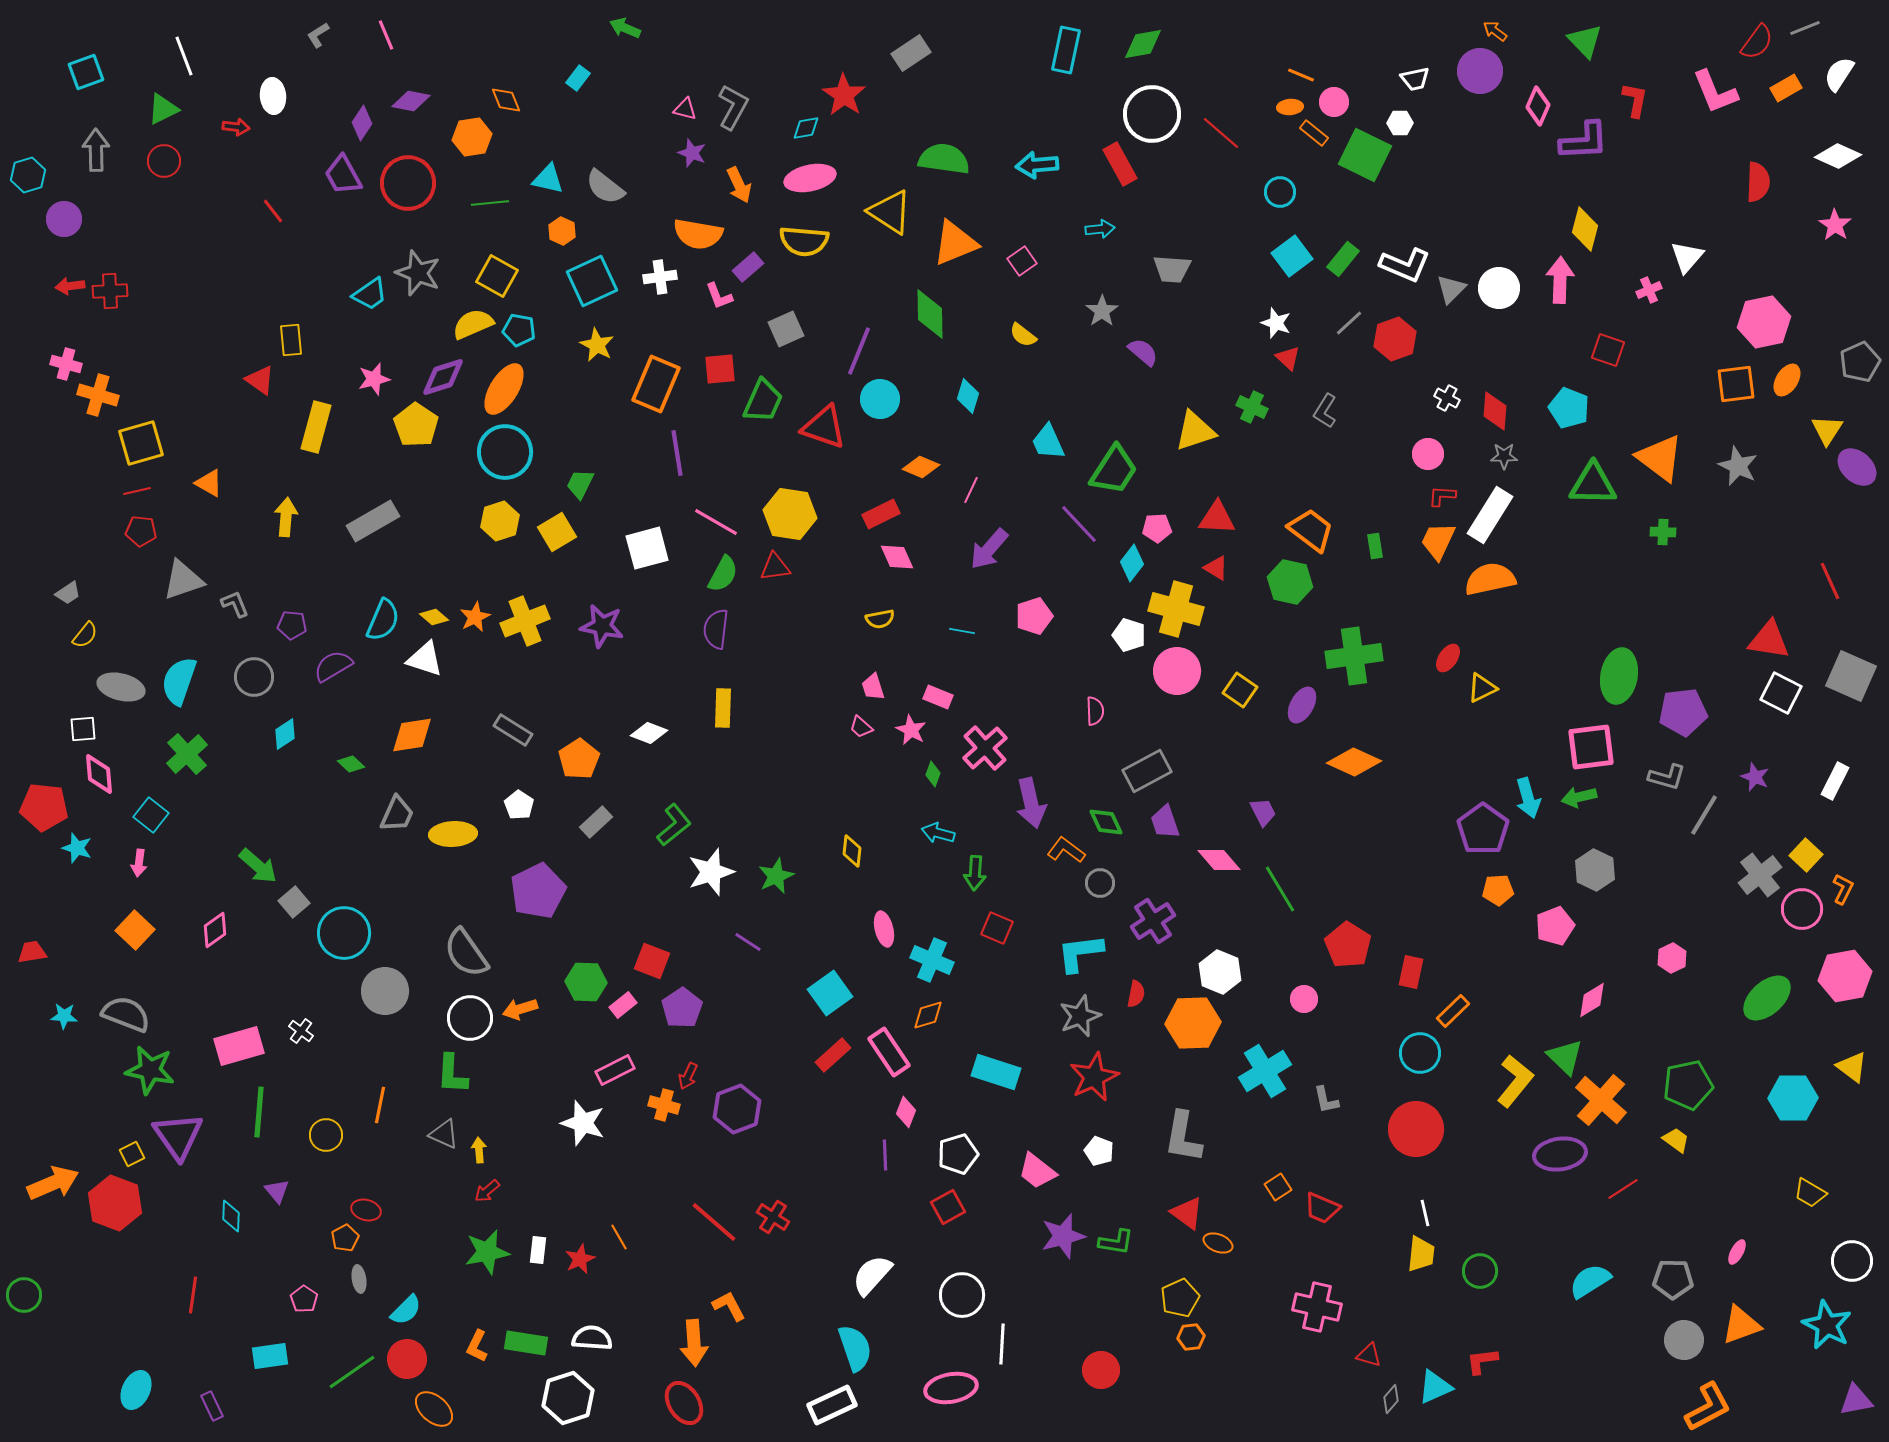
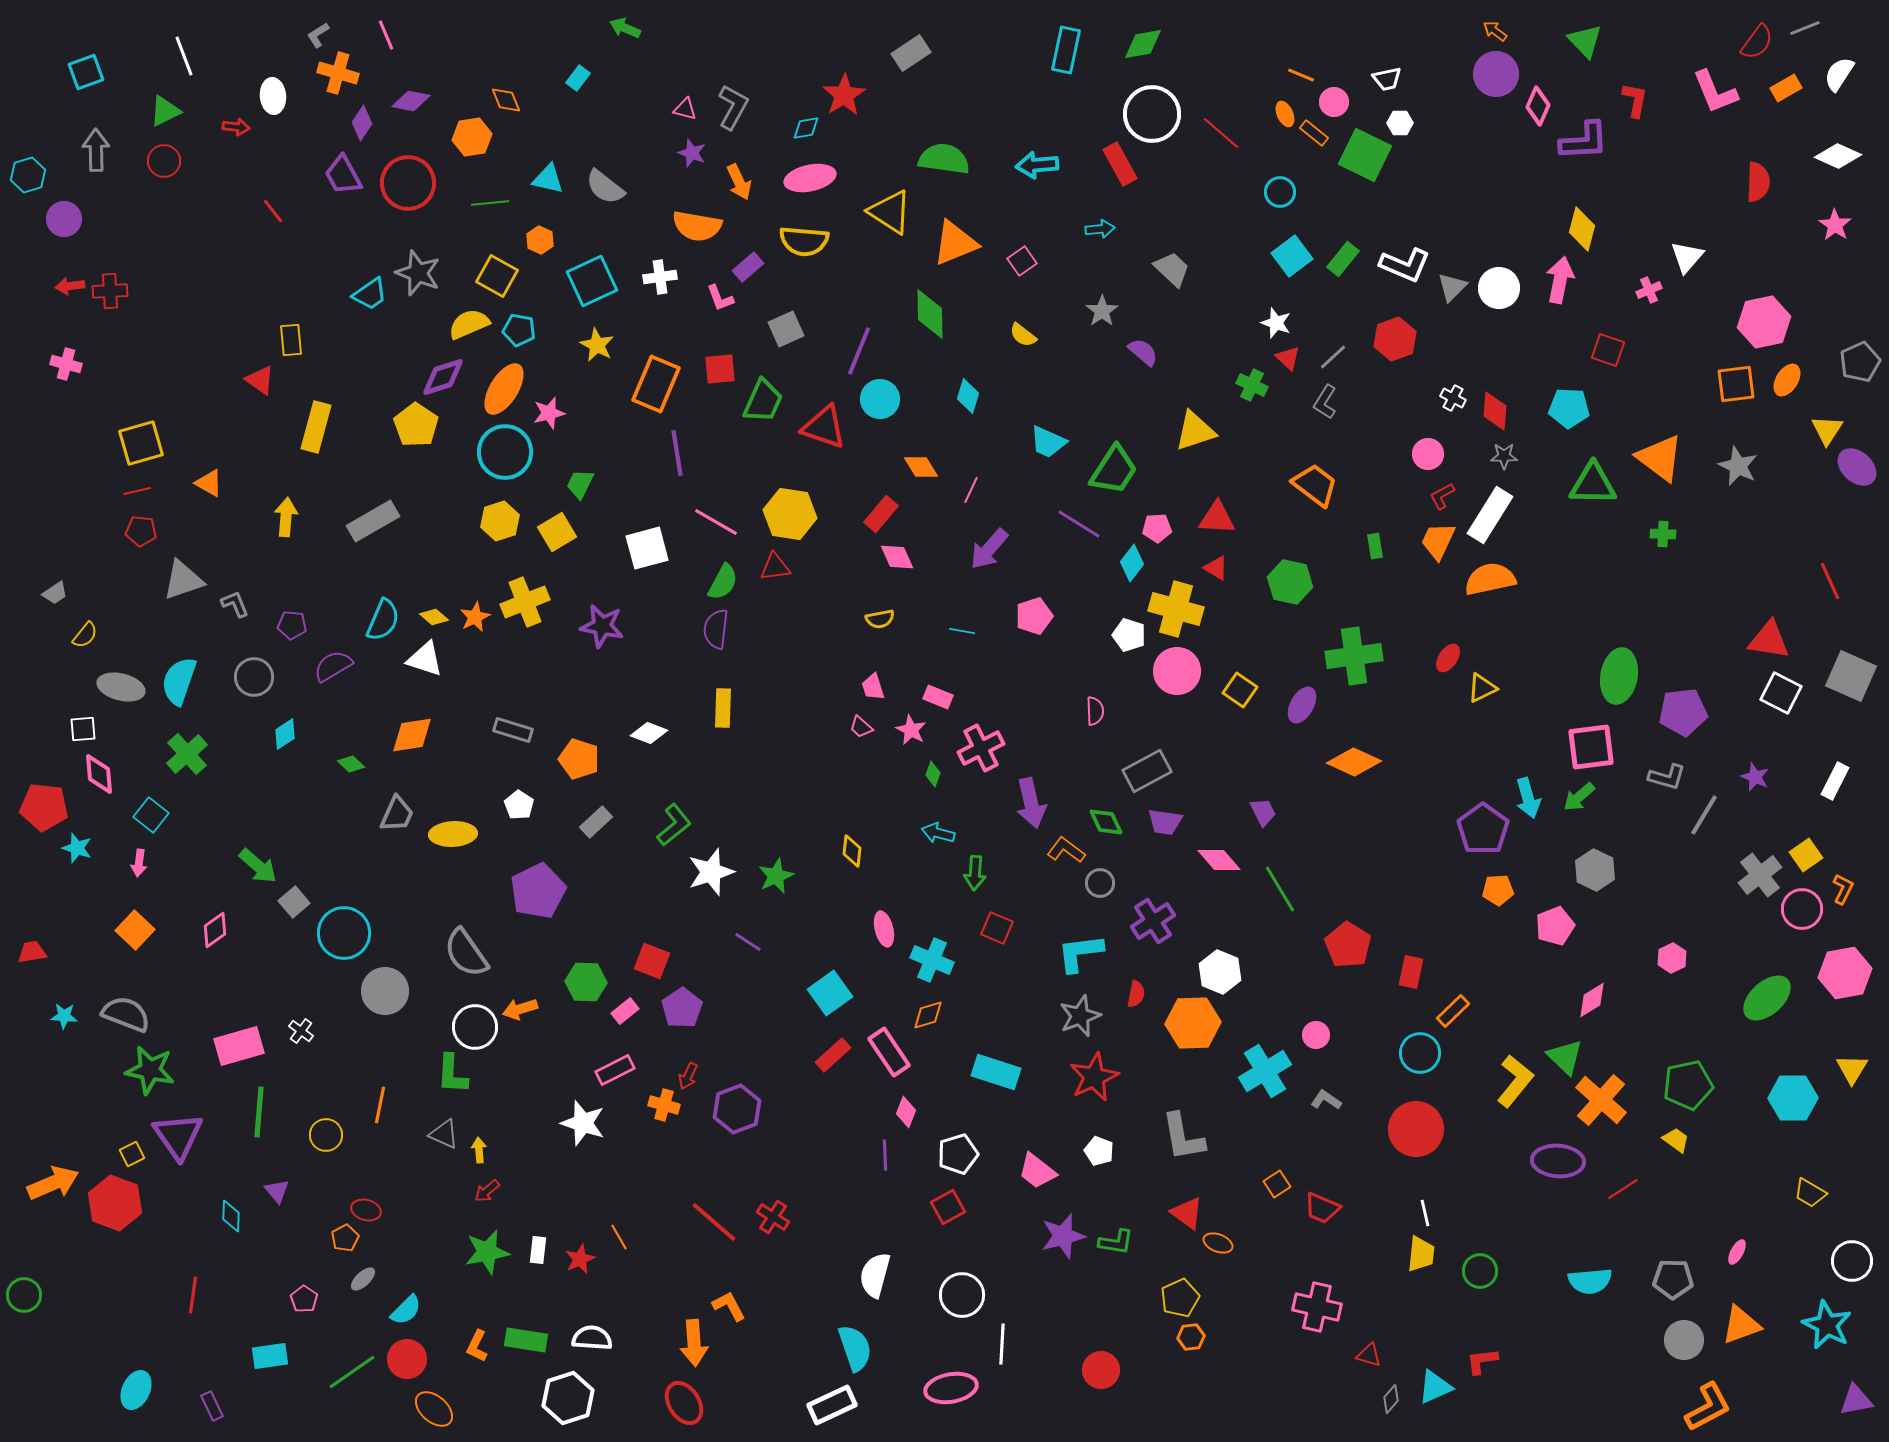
purple circle at (1480, 71): moved 16 px right, 3 px down
white trapezoid at (1415, 79): moved 28 px left
red star at (844, 95): rotated 6 degrees clockwise
orange ellipse at (1290, 107): moved 5 px left, 7 px down; rotated 70 degrees clockwise
green triangle at (163, 109): moved 2 px right, 2 px down
orange arrow at (739, 185): moved 3 px up
yellow diamond at (1585, 229): moved 3 px left
orange hexagon at (562, 231): moved 22 px left, 9 px down
orange semicircle at (698, 234): moved 1 px left, 8 px up
gray trapezoid at (1172, 269): rotated 141 degrees counterclockwise
pink arrow at (1560, 280): rotated 9 degrees clockwise
gray triangle at (1451, 289): moved 1 px right, 2 px up
pink L-shape at (719, 296): moved 1 px right, 2 px down
gray line at (1349, 323): moved 16 px left, 34 px down
yellow semicircle at (473, 324): moved 4 px left
pink star at (374, 379): moved 175 px right, 34 px down
orange cross at (98, 395): moved 240 px right, 322 px up
white cross at (1447, 398): moved 6 px right
green cross at (1252, 407): moved 22 px up
cyan pentagon at (1569, 408): rotated 18 degrees counterclockwise
gray L-shape at (1325, 411): moved 9 px up
cyan trapezoid at (1048, 442): rotated 42 degrees counterclockwise
orange diamond at (921, 467): rotated 36 degrees clockwise
red L-shape at (1442, 496): rotated 32 degrees counterclockwise
red rectangle at (881, 514): rotated 24 degrees counterclockwise
purple line at (1079, 524): rotated 15 degrees counterclockwise
orange trapezoid at (1311, 530): moved 4 px right, 45 px up
green cross at (1663, 532): moved 2 px down
green semicircle at (723, 574): moved 8 px down
gray trapezoid at (68, 593): moved 13 px left
yellow cross at (525, 621): moved 19 px up
gray rectangle at (513, 730): rotated 15 degrees counterclockwise
pink cross at (985, 748): moved 4 px left; rotated 15 degrees clockwise
orange pentagon at (579, 759): rotated 21 degrees counterclockwise
green arrow at (1579, 797): rotated 28 degrees counterclockwise
purple trapezoid at (1165, 822): rotated 63 degrees counterclockwise
yellow square at (1806, 855): rotated 12 degrees clockwise
pink hexagon at (1845, 976): moved 3 px up
pink circle at (1304, 999): moved 12 px right, 36 px down
pink rectangle at (623, 1005): moved 2 px right, 6 px down
white circle at (470, 1018): moved 5 px right, 9 px down
yellow triangle at (1852, 1067): moved 2 px down; rotated 24 degrees clockwise
gray L-shape at (1326, 1100): rotated 136 degrees clockwise
gray L-shape at (1183, 1137): rotated 20 degrees counterclockwise
purple ellipse at (1560, 1154): moved 2 px left, 7 px down; rotated 12 degrees clockwise
orange square at (1278, 1187): moved 1 px left, 3 px up
white semicircle at (872, 1275): moved 3 px right; rotated 27 degrees counterclockwise
gray ellipse at (359, 1279): moved 4 px right; rotated 56 degrees clockwise
cyan semicircle at (1590, 1281): rotated 153 degrees counterclockwise
green rectangle at (526, 1343): moved 3 px up
